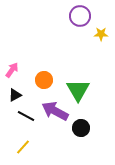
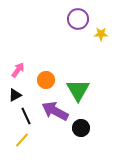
purple circle: moved 2 px left, 3 px down
pink arrow: moved 6 px right
orange circle: moved 2 px right
black line: rotated 36 degrees clockwise
yellow line: moved 1 px left, 7 px up
